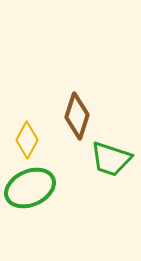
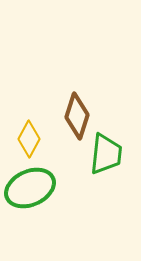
yellow diamond: moved 2 px right, 1 px up
green trapezoid: moved 5 px left, 5 px up; rotated 102 degrees counterclockwise
